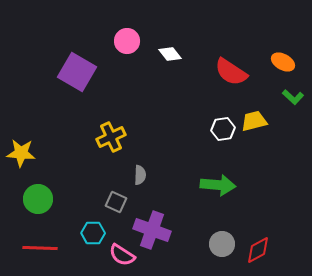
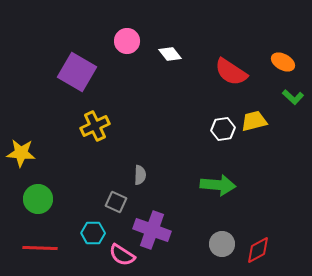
yellow cross: moved 16 px left, 11 px up
